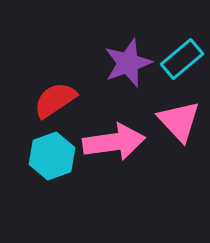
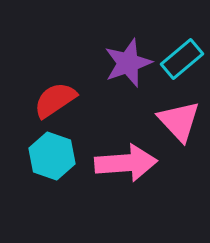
pink arrow: moved 12 px right, 21 px down; rotated 4 degrees clockwise
cyan hexagon: rotated 21 degrees counterclockwise
